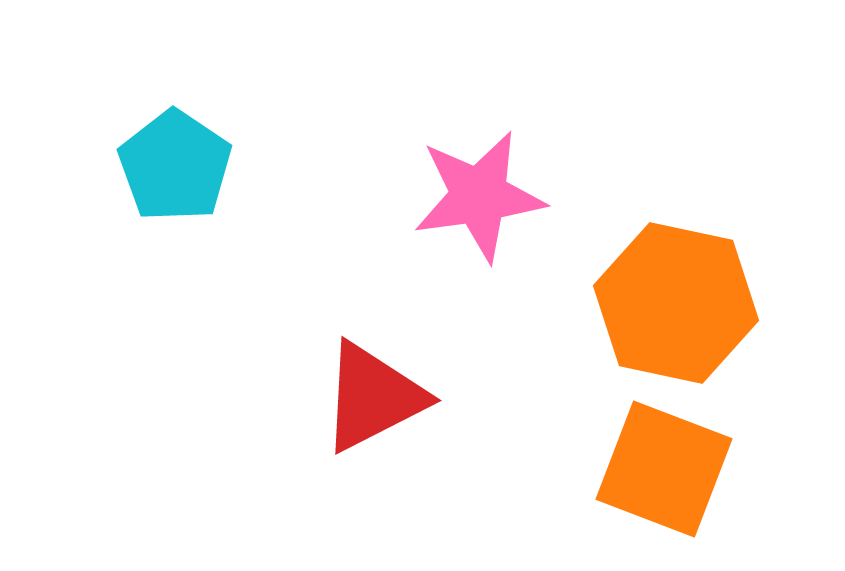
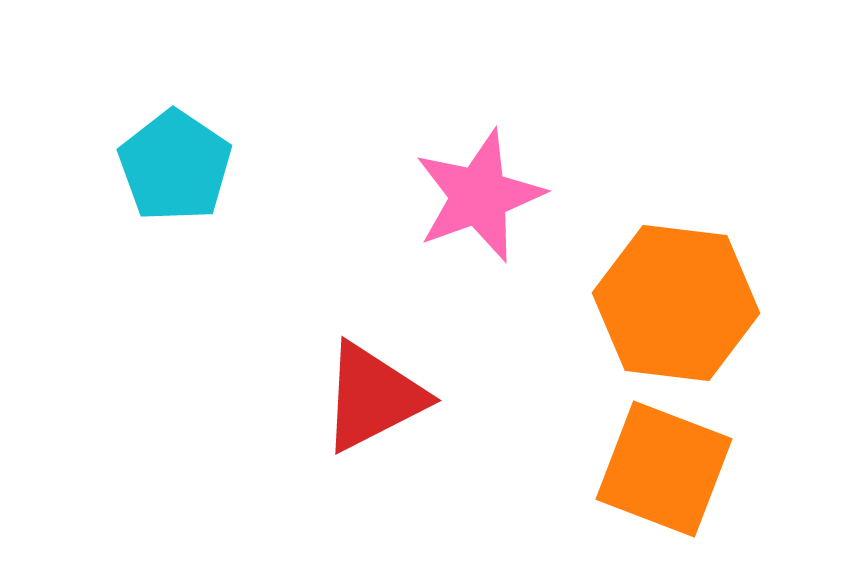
pink star: rotated 12 degrees counterclockwise
orange hexagon: rotated 5 degrees counterclockwise
